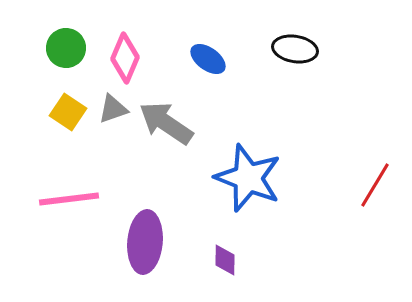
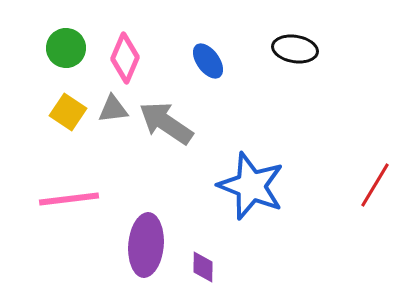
blue ellipse: moved 2 px down; rotated 18 degrees clockwise
gray triangle: rotated 12 degrees clockwise
blue star: moved 3 px right, 8 px down
purple ellipse: moved 1 px right, 3 px down
purple diamond: moved 22 px left, 7 px down
